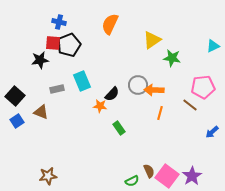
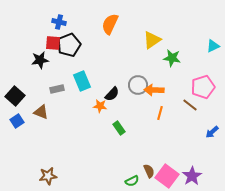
pink pentagon: rotated 10 degrees counterclockwise
